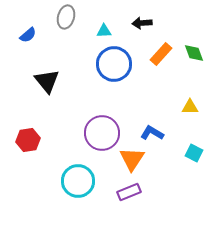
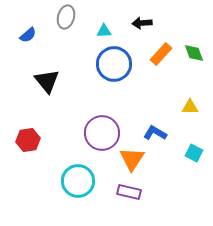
blue L-shape: moved 3 px right
purple rectangle: rotated 35 degrees clockwise
